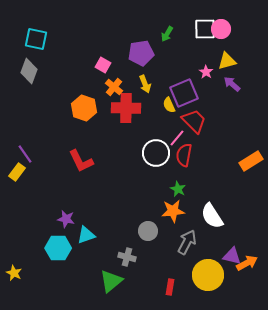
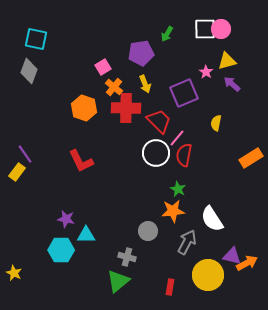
pink square: moved 2 px down; rotated 28 degrees clockwise
yellow semicircle: moved 47 px right, 18 px down; rotated 35 degrees clockwise
red trapezoid: moved 35 px left
orange rectangle: moved 3 px up
white semicircle: moved 3 px down
cyan triangle: rotated 18 degrees clockwise
cyan hexagon: moved 3 px right, 2 px down
green triangle: moved 7 px right
